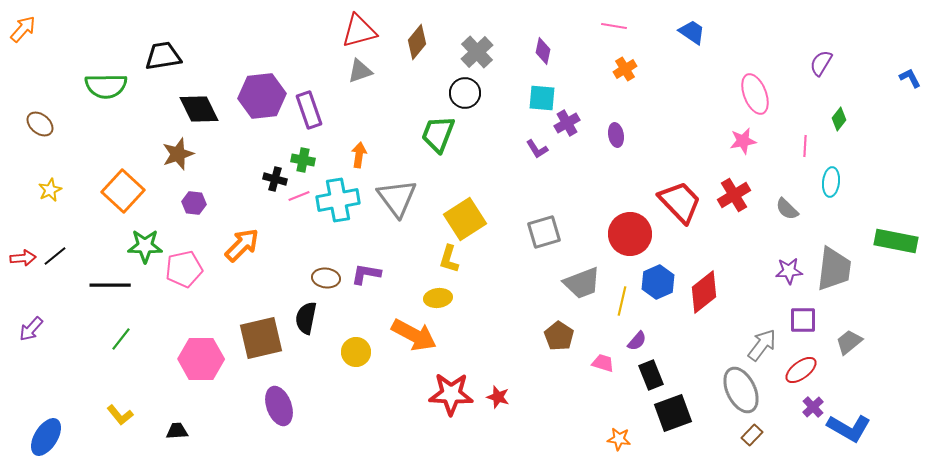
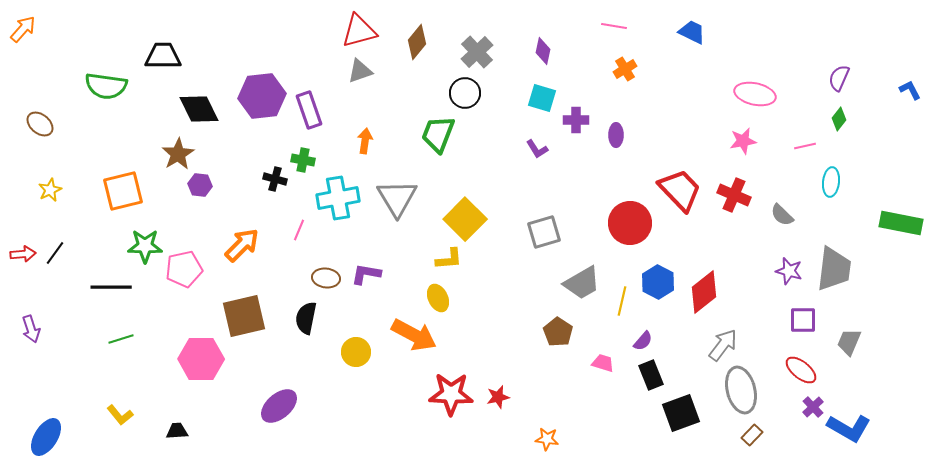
blue trapezoid at (692, 32): rotated 8 degrees counterclockwise
black trapezoid at (163, 56): rotated 9 degrees clockwise
purple semicircle at (821, 63): moved 18 px right, 15 px down; rotated 8 degrees counterclockwise
blue L-shape at (910, 78): moved 12 px down
green semicircle at (106, 86): rotated 9 degrees clockwise
pink ellipse at (755, 94): rotated 57 degrees counterclockwise
cyan square at (542, 98): rotated 12 degrees clockwise
purple cross at (567, 123): moved 9 px right, 3 px up; rotated 30 degrees clockwise
purple ellipse at (616, 135): rotated 10 degrees clockwise
pink line at (805, 146): rotated 75 degrees clockwise
brown star at (178, 154): rotated 12 degrees counterclockwise
orange arrow at (359, 155): moved 6 px right, 14 px up
orange square at (123, 191): rotated 33 degrees clockwise
red cross at (734, 195): rotated 36 degrees counterclockwise
pink line at (299, 196): moved 34 px down; rotated 45 degrees counterclockwise
gray triangle at (397, 198): rotated 6 degrees clockwise
cyan cross at (338, 200): moved 2 px up
red trapezoid at (680, 202): moved 12 px up
purple hexagon at (194, 203): moved 6 px right, 18 px up
gray semicircle at (787, 209): moved 5 px left, 6 px down
yellow square at (465, 219): rotated 12 degrees counterclockwise
red circle at (630, 234): moved 11 px up
green rectangle at (896, 241): moved 5 px right, 18 px up
black line at (55, 256): moved 3 px up; rotated 15 degrees counterclockwise
red arrow at (23, 258): moved 4 px up
yellow L-shape at (449, 259): rotated 112 degrees counterclockwise
purple star at (789, 271): rotated 20 degrees clockwise
blue hexagon at (658, 282): rotated 8 degrees counterclockwise
gray trapezoid at (582, 283): rotated 9 degrees counterclockwise
black line at (110, 285): moved 1 px right, 2 px down
yellow ellipse at (438, 298): rotated 72 degrees clockwise
purple arrow at (31, 329): rotated 60 degrees counterclockwise
brown pentagon at (559, 336): moved 1 px left, 4 px up
brown square at (261, 338): moved 17 px left, 22 px up
green line at (121, 339): rotated 35 degrees clockwise
purple semicircle at (637, 341): moved 6 px right
gray trapezoid at (849, 342): rotated 28 degrees counterclockwise
gray arrow at (762, 345): moved 39 px left
red ellipse at (801, 370): rotated 76 degrees clockwise
gray ellipse at (741, 390): rotated 12 degrees clockwise
red star at (498, 397): rotated 30 degrees counterclockwise
purple ellipse at (279, 406): rotated 69 degrees clockwise
black square at (673, 413): moved 8 px right
orange star at (619, 439): moved 72 px left
